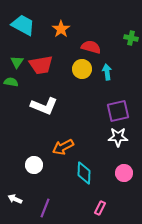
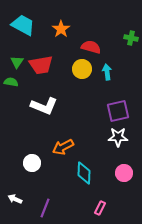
white circle: moved 2 px left, 2 px up
